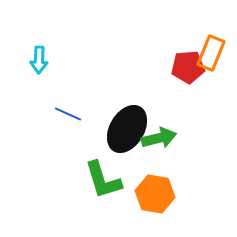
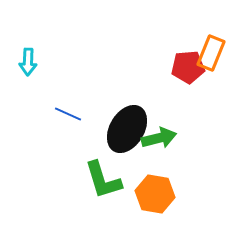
cyan arrow: moved 11 px left, 2 px down
